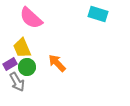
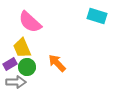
cyan rectangle: moved 1 px left, 2 px down
pink semicircle: moved 1 px left, 4 px down
gray arrow: moved 1 px left; rotated 60 degrees counterclockwise
